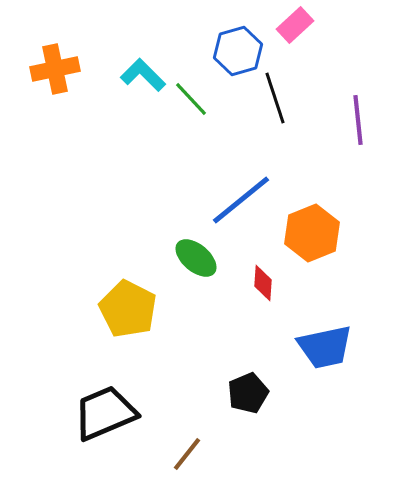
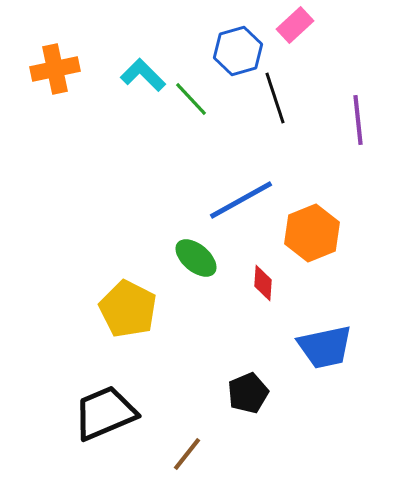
blue line: rotated 10 degrees clockwise
